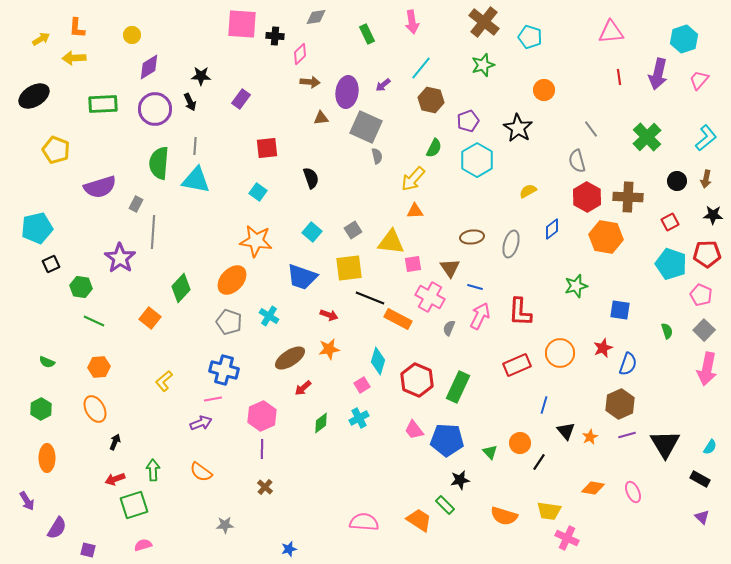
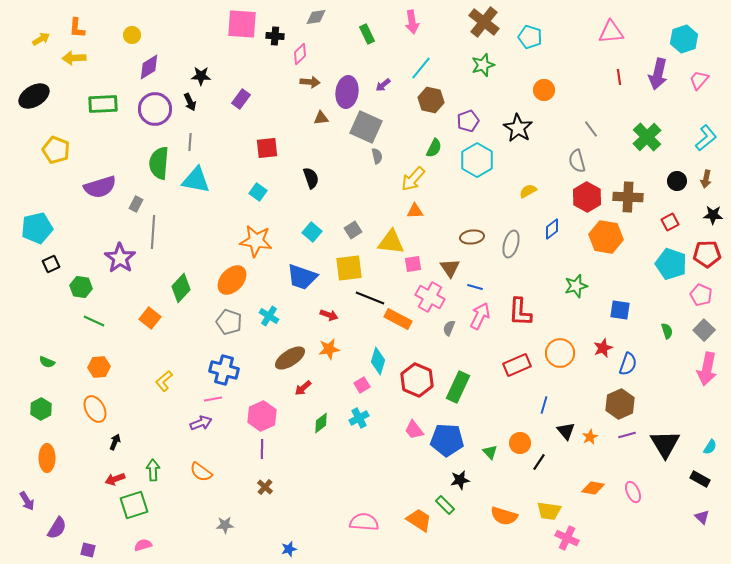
gray line at (195, 146): moved 5 px left, 4 px up
